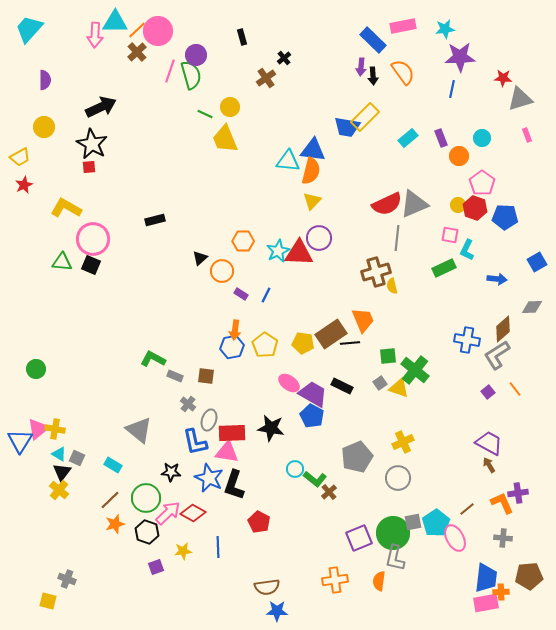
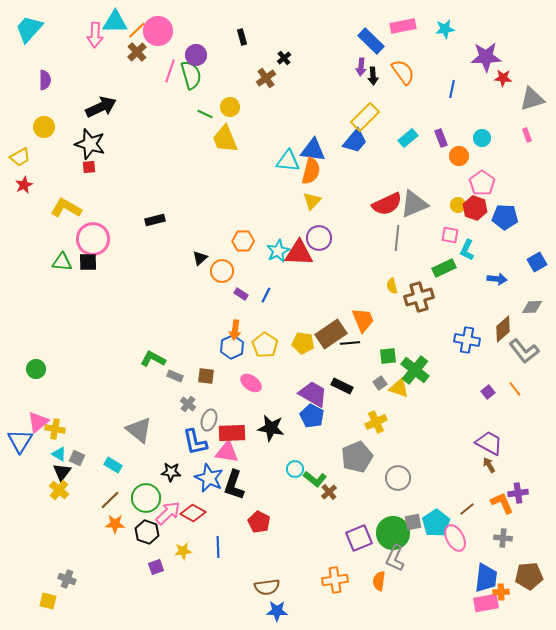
blue rectangle at (373, 40): moved 2 px left, 1 px down
purple star at (460, 57): moved 26 px right
gray triangle at (520, 99): moved 12 px right
blue trapezoid at (347, 127): moved 8 px right, 14 px down; rotated 60 degrees counterclockwise
black star at (92, 144): moved 2 px left; rotated 12 degrees counterclockwise
black square at (91, 265): moved 3 px left, 3 px up; rotated 24 degrees counterclockwise
brown cross at (376, 272): moved 43 px right, 25 px down
blue hexagon at (232, 347): rotated 15 degrees counterclockwise
gray L-shape at (497, 355): moved 27 px right, 4 px up; rotated 96 degrees counterclockwise
pink ellipse at (289, 383): moved 38 px left
pink triangle at (38, 429): moved 7 px up
yellow cross at (403, 442): moved 27 px left, 20 px up
orange star at (115, 524): rotated 18 degrees clockwise
gray L-shape at (395, 558): rotated 12 degrees clockwise
